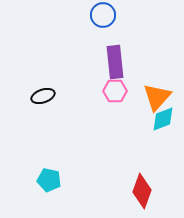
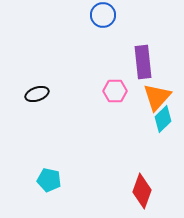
purple rectangle: moved 28 px right
black ellipse: moved 6 px left, 2 px up
cyan diamond: rotated 24 degrees counterclockwise
